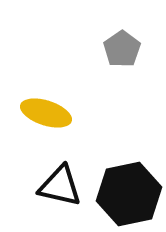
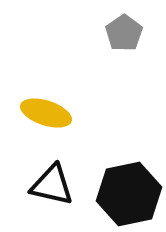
gray pentagon: moved 2 px right, 16 px up
black triangle: moved 8 px left, 1 px up
